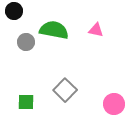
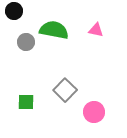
pink circle: moved 20 px left, 8 px down
